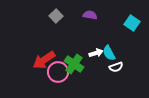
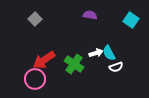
gray square: moved 21 px left, 3 px down
cyan square: moved 1 px left, 3 px up
pink circle: moved 23 px left, 7 px down
